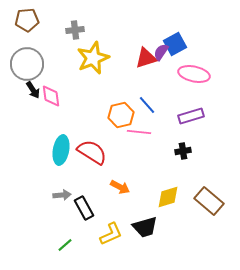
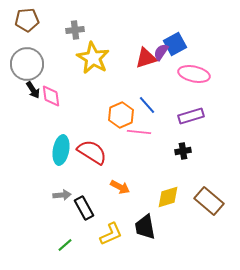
yellow star: rotated 20 degrees counterclockwise
orange hexagon: rotated 10 degrees counterclockwise
black trapezoid: rotated 96 degrees clockwise
